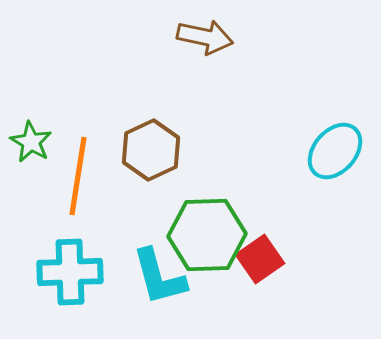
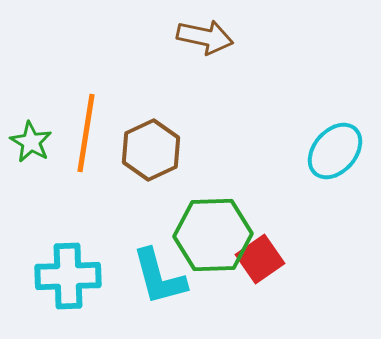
orange line: moved 8 px right, 43 px up
green hexagon: moved 6 px right
cyan cross: moved 2 px left, 4 px down
